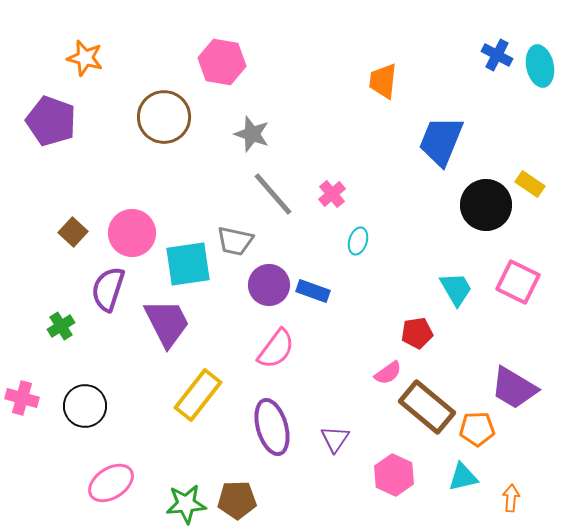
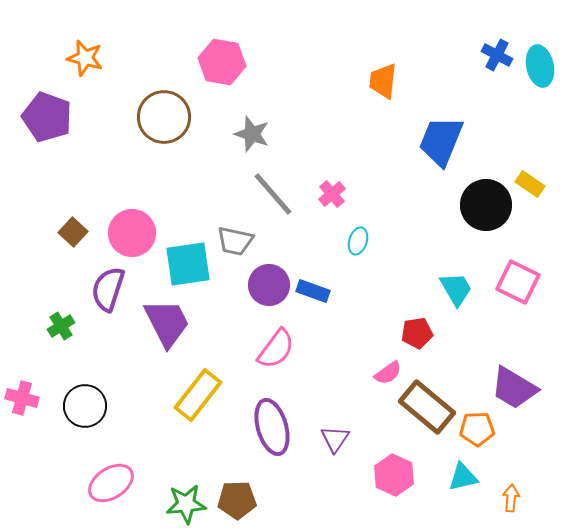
purple pentagon at (51, 121): moved 4 px left, 4 px up
